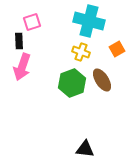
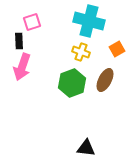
brown ellipse: moved 3 px right; rotated 60 degrees clockwise
black triangle: moved 1 px right, 1 px up
